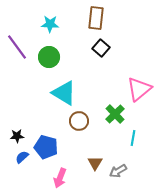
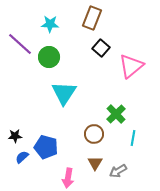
brown rectangle: moved 4 px left; rotated 15 degrees clockwise
purple line: moved 3 px right, 3 px up; rotated 12 degrees counterclockwise
pink triangle: moved 8 px left, 23 px up
cyan triangle: rotated 32 degrees clockwise
green cross: moved 1 px right
brown circle: moved 15 px right, 13 px down
black star: moved 2 px left
pink arrow: moved 8 px right; rotated 12 degrees counterclockwise
